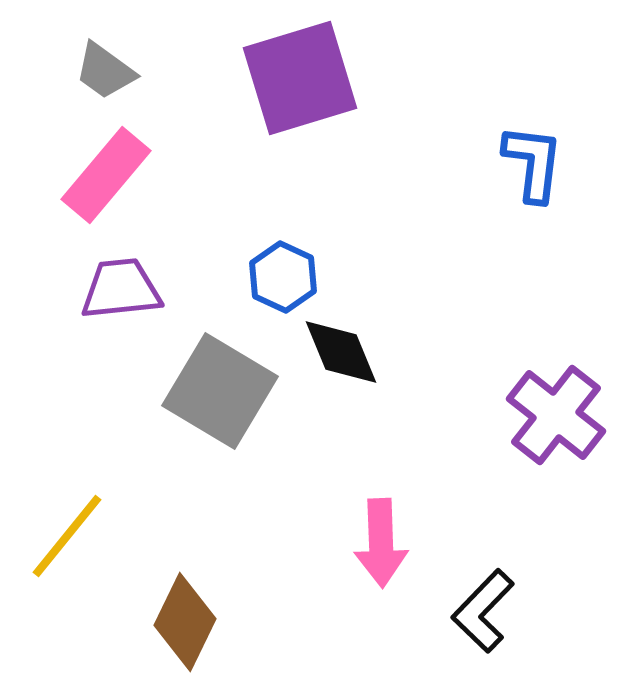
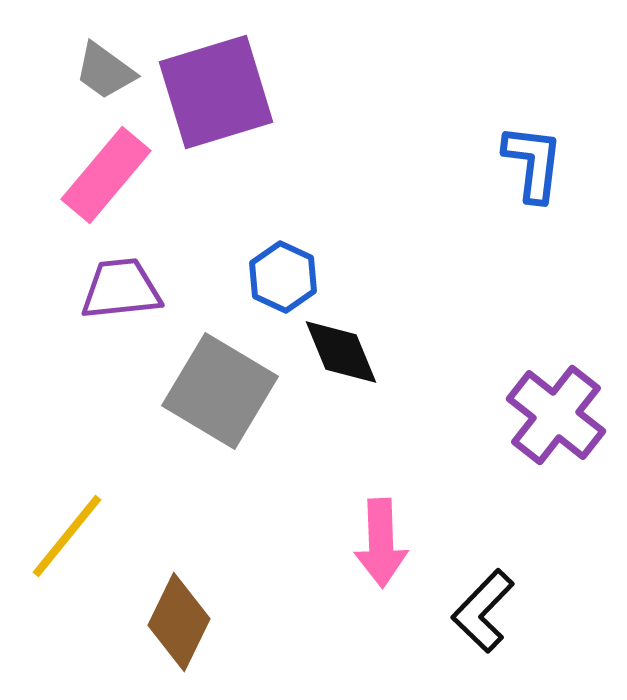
purple square: moved 84 px left, 14 px down
brown diamond: moved 6 px left
